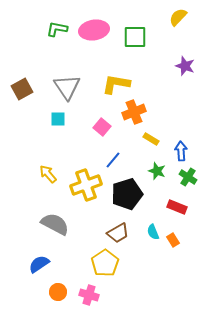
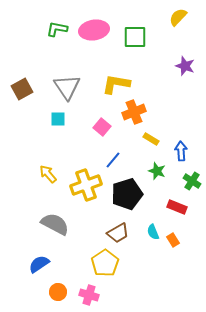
green cross: moved 4 px right, 4 px down
